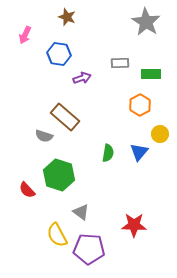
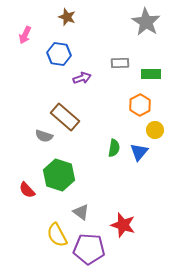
yellow circle: moved 5 px left, 4 px up
green semicircle: moved 6 px right, 5 px up
red star: moved 11 px left; rotated 15 degrees clockwise
